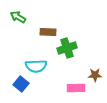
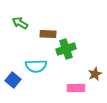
green arrow: moved 2 px right, 6 px down
brown rectangle: moved 2 px down
green cross: moved 1 px left, 1 px down
brown star: moved 1 px up; rotated 24 degrees counterclockwise
blue square: moved 8 px left, 4 px up
